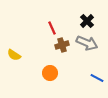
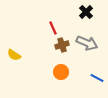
black cross: moved 1 px left, 9 px up
red line: moved 1 px right
orange circle: moved 11 px right, 1 px up
